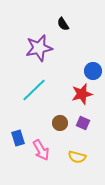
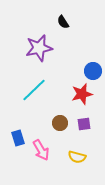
black semicircle: moved 2 px up
purple square: moved 1 px right, 1 px down; rotated 32 degrees counterclockwise
